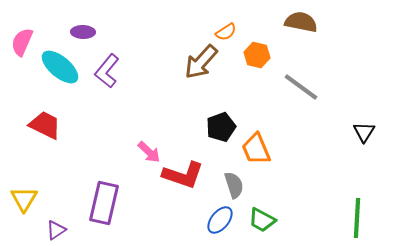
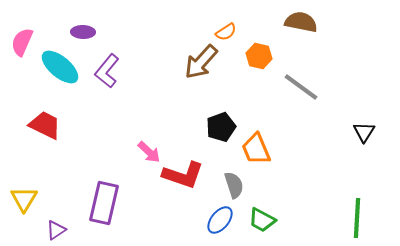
orange hexagon: moved 2 px right, 1 px down
